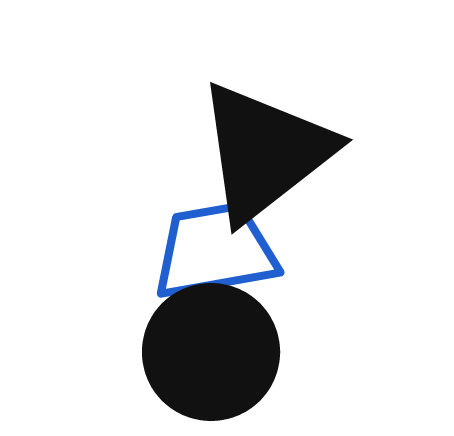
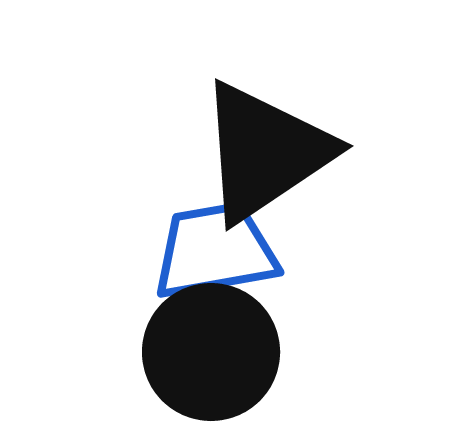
black triangle: rotated 4 degrees clockwise
